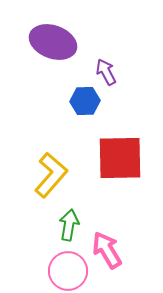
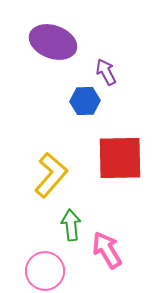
green arrow: moved 2 px right; rotated 16 degrees counterclockwise
pink circle: moved 23 px left
